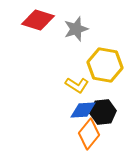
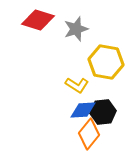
yellow hexagon: moved 1 px right, 3 px up
